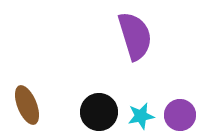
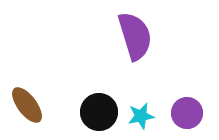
brown ellipse: rotated 15 degrees counterclockwise
purple circle: moved 7 px right, 2 px up
